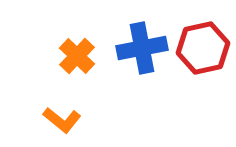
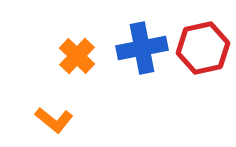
orange L-shape: moved 8 px left
